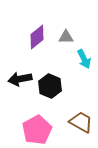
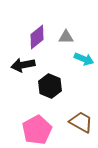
cyan arrow: rotated 42 degrees counterclockwise
black arrow: moved 3 px right, 14 px up
